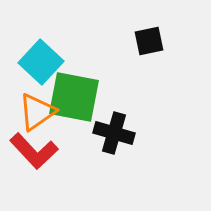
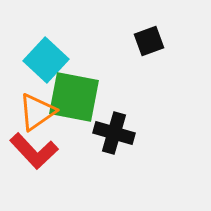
black square: rotated 8 degrees counterclockwise
cyan square: moved 5 px right, 2 px up
